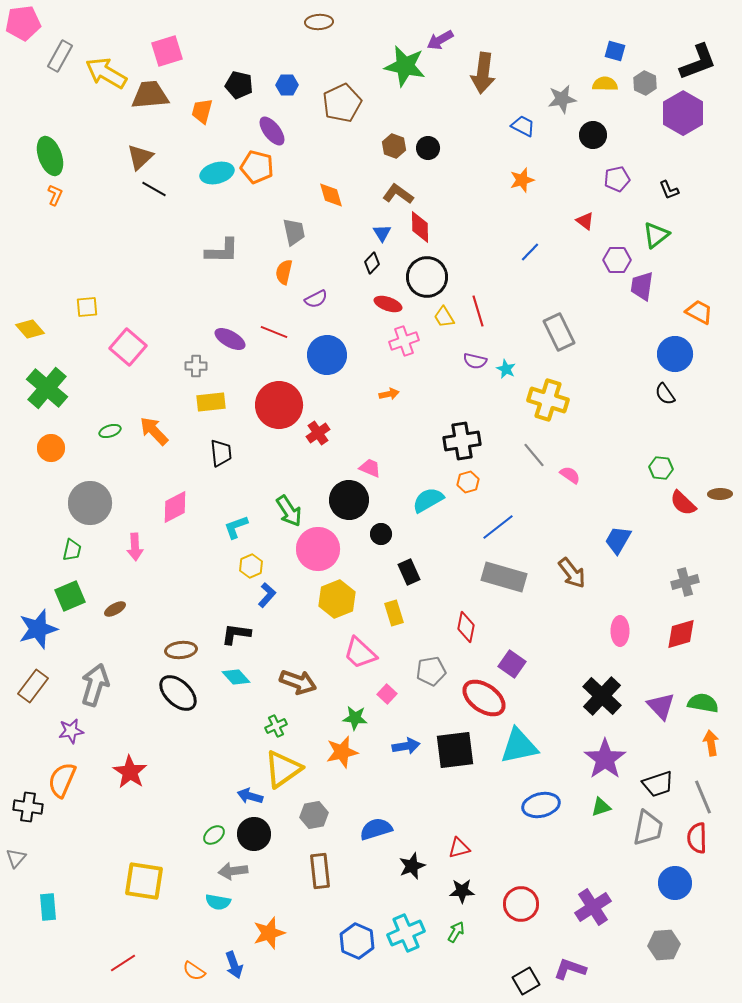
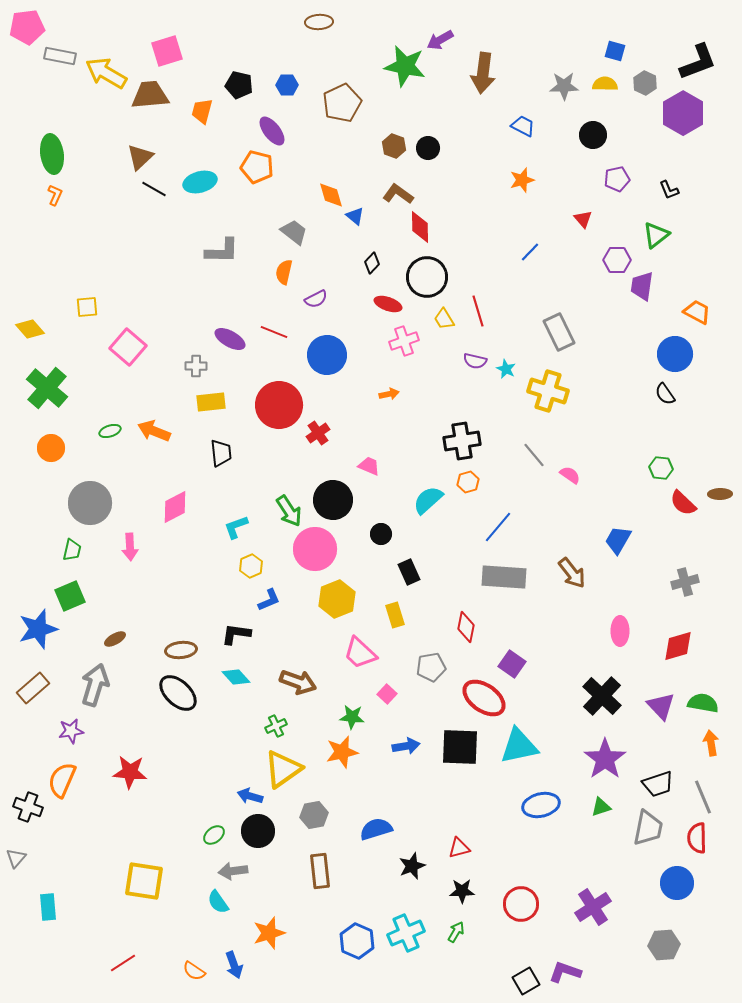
pink pentagon at (23, 23): moved 4 px right, 4 px down
gray rectangle at (60, 56): rotated 72 degrees clockwise
gray star at (562, 99): moved 2 px right, 13 px up; rotated 8 degrees clockwise
green ellipse at (50, 156): moved 2 px right, 2 px up; rotated 12 degrees clockwise
cyan ellipse at (217, 173): moved 17 px left, 9 px down
red triangle at (585, 221): moved 2 px left, 2 px up; rotated 12 degrees clockwise
gray trapezoid at (294, 232): rotated 40 degrees counterclockwise
blue triangle at (382, 233): moved 27 px left, 17 px up; rotated 18 degrees counterclockwise
orange trapezoid at (699, 312): moved 2 px left
yellow trapezoid at (444, 317): moved 2 px down
yellow cross at (548, 400): moved 9 px up
orange arrow at (154, 431): rotated 24 degrees counterclockwise
pink trapezoid at (370, 468): moved 1 px left, 2 px up
black circle at (349, 500): moved 16 px left
cyan semicircle at (428, 500): rotated 12 degrees counterclockwise
blue line at (498, 527): rotated 12 degrees counterclockwise
pink arrow at (135, 547): moved 5 px left
pink circle at (318, 549): moved 3 px left
gray rectangle at (504, 577): rotated 12 degrees counterclockwise
blue L-shape at (267, 595): moved 2 px right, 5 px down; rotated 25 degrees clockwise
brown ellipse at (115, 609): moved 30 px down
yellow rectangle at (394, 613): moved 1 px right, 2 px down
red diamond at (681, 634): moved 3 px left, 12 px down
gray pentagon at (431, 671): moved 4 px up
brown rectangle at (33, 686): moved 2 px down; rotated 12 degrees clockwise
green star at (355, 718): moved 3 px left, 1 px up
black square at (455, 750): moved 5 px right, 3 px up; rotated 9 degrees clockwise
red star at (130, 772): rotated 28 degrees counterclockwise
black cross at (28, 807): rotated 12 degrees clockwise
black circle at (254, 834): moved 4 px right, 3 px up
blue circle at (675, 883): moved 2 px right
cyan semicircle at (218, 902): rotated 45 degrees clockwise
purple L-shape at (570, 969): moved 5 px left, 3 px down
